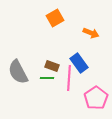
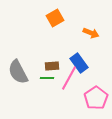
brown rectangle: rotated 24 degrees counterclockwise
pink line: rotated 25 degrees clockwise
